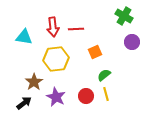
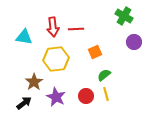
purple circle: moved 2 px right
